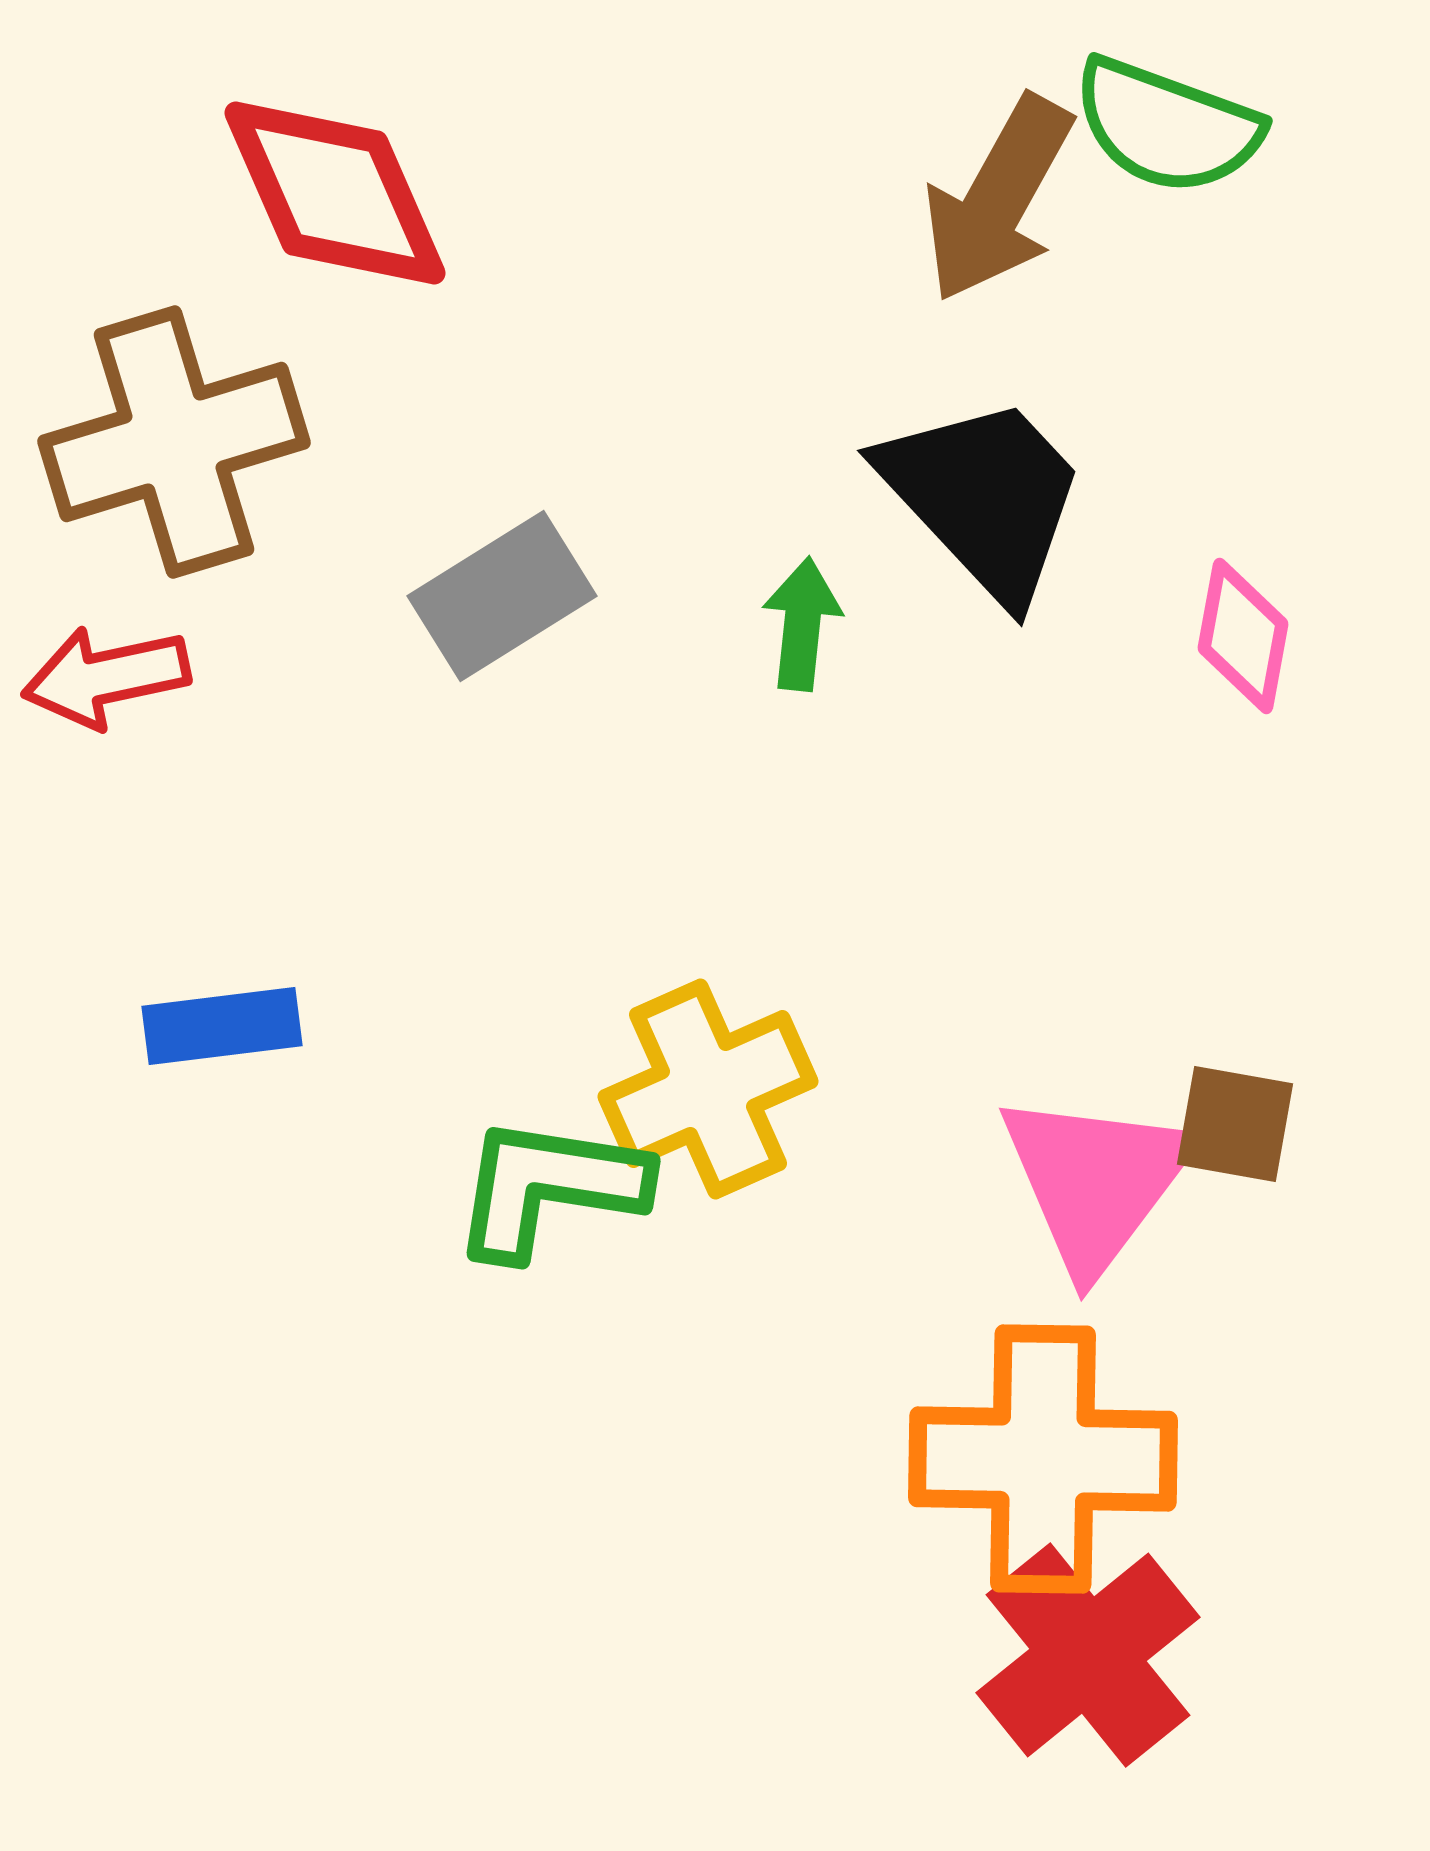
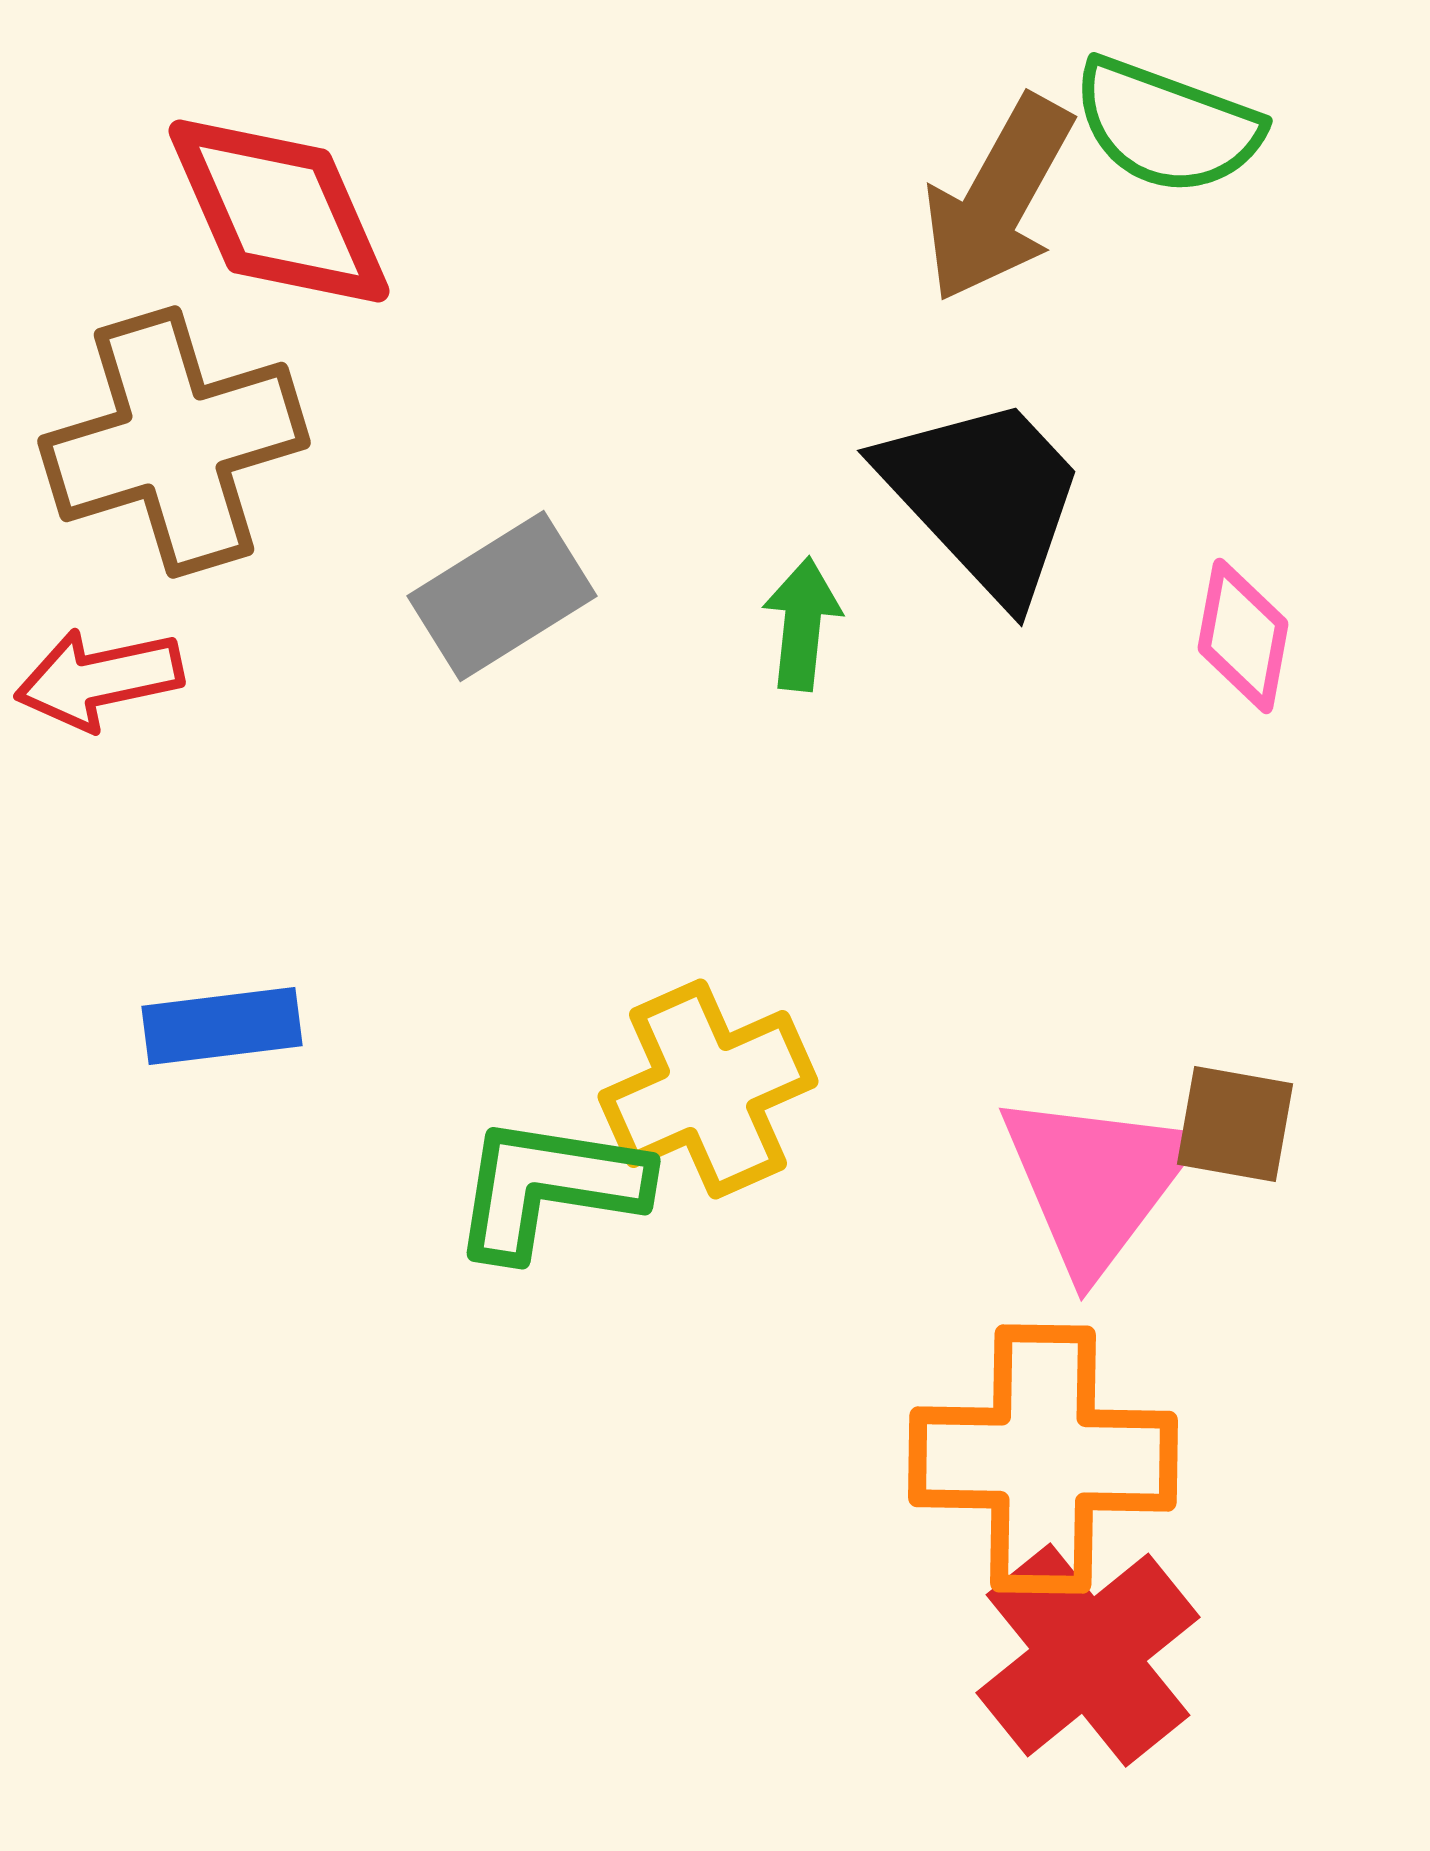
red diamond: moved 56 px left, 18 px down
red arrow: moved 7 px left, 2 px down
